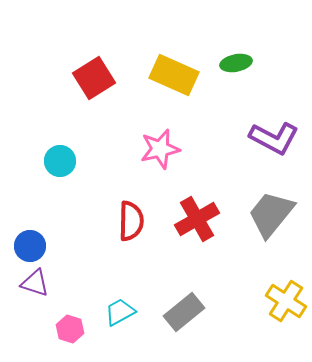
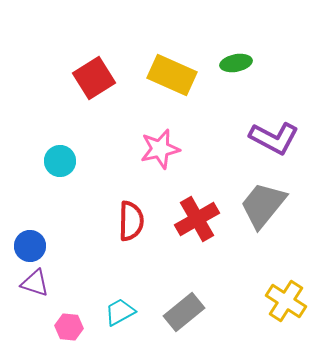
yellow rectangle: moved 2 px left
gray trapezoid: moved 8 px left, 9 px up
pink hexagon: moved 1 px left, 2 px up; rotated 12 degrees counterclockwise
